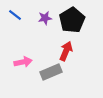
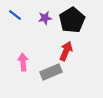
pink arrow: rotated 84 degrees counterclockwise
